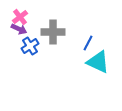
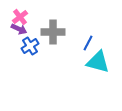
cyan triangle: rotated 10 degrees counterclockwise
